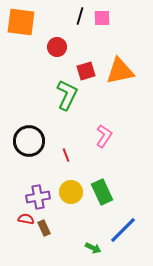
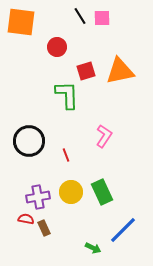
black line: rotated 48 degrees counterclockwise
green L-shape: rotated 28 degrees counterclockwise
